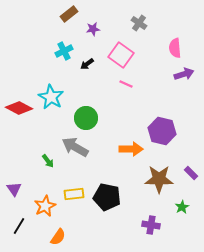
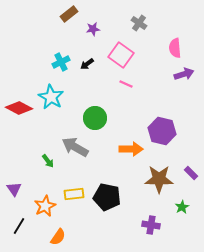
cyan cross: moved 3 px left, 11 px down
green circle: moved 9 px right
